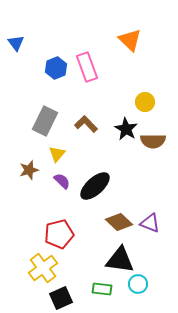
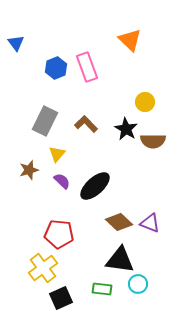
red pentagon: rotated 20 degrees clockwise
